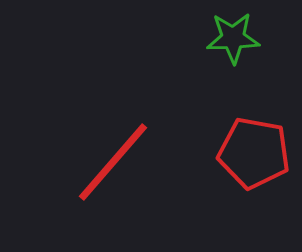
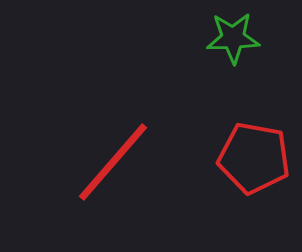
red pentagon: moved 5 px down
